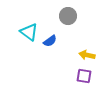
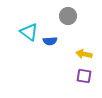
blue semicircle: rotated 32 degrees clockwise
yellow arrow: moved 3 px left, 1 px up
